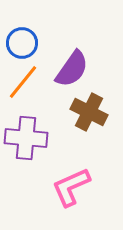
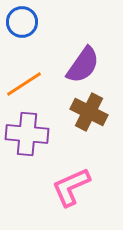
blue circle: moved 21 px up
purple semicircle: moved 11 px right, 4 px up
orange line: moved 1 px right, 2 px down; rotated 18 degrees clockwise
purple cross: moved 1 px right, 4 px up
